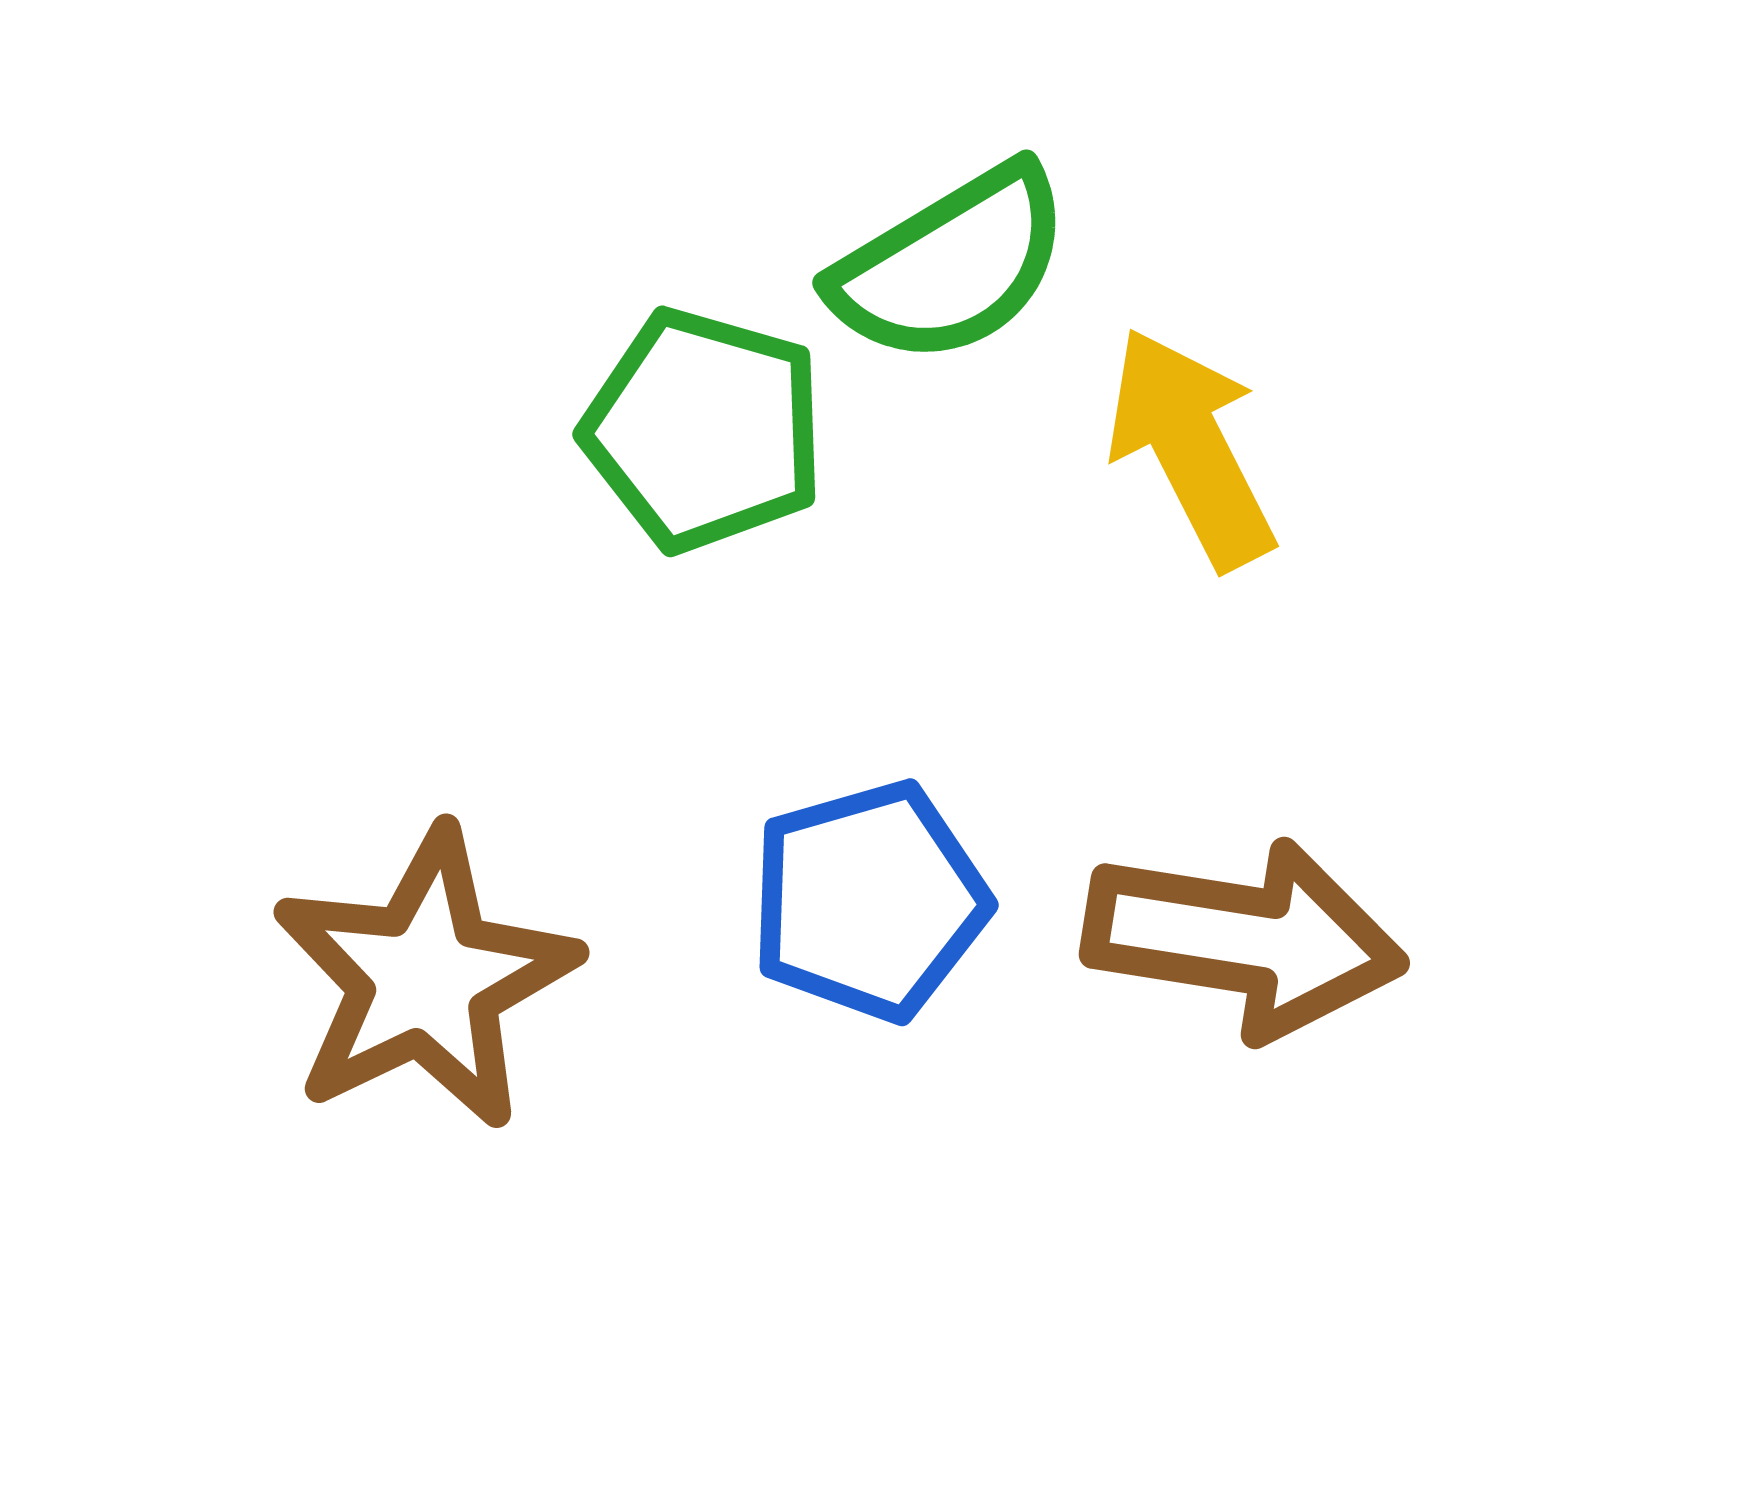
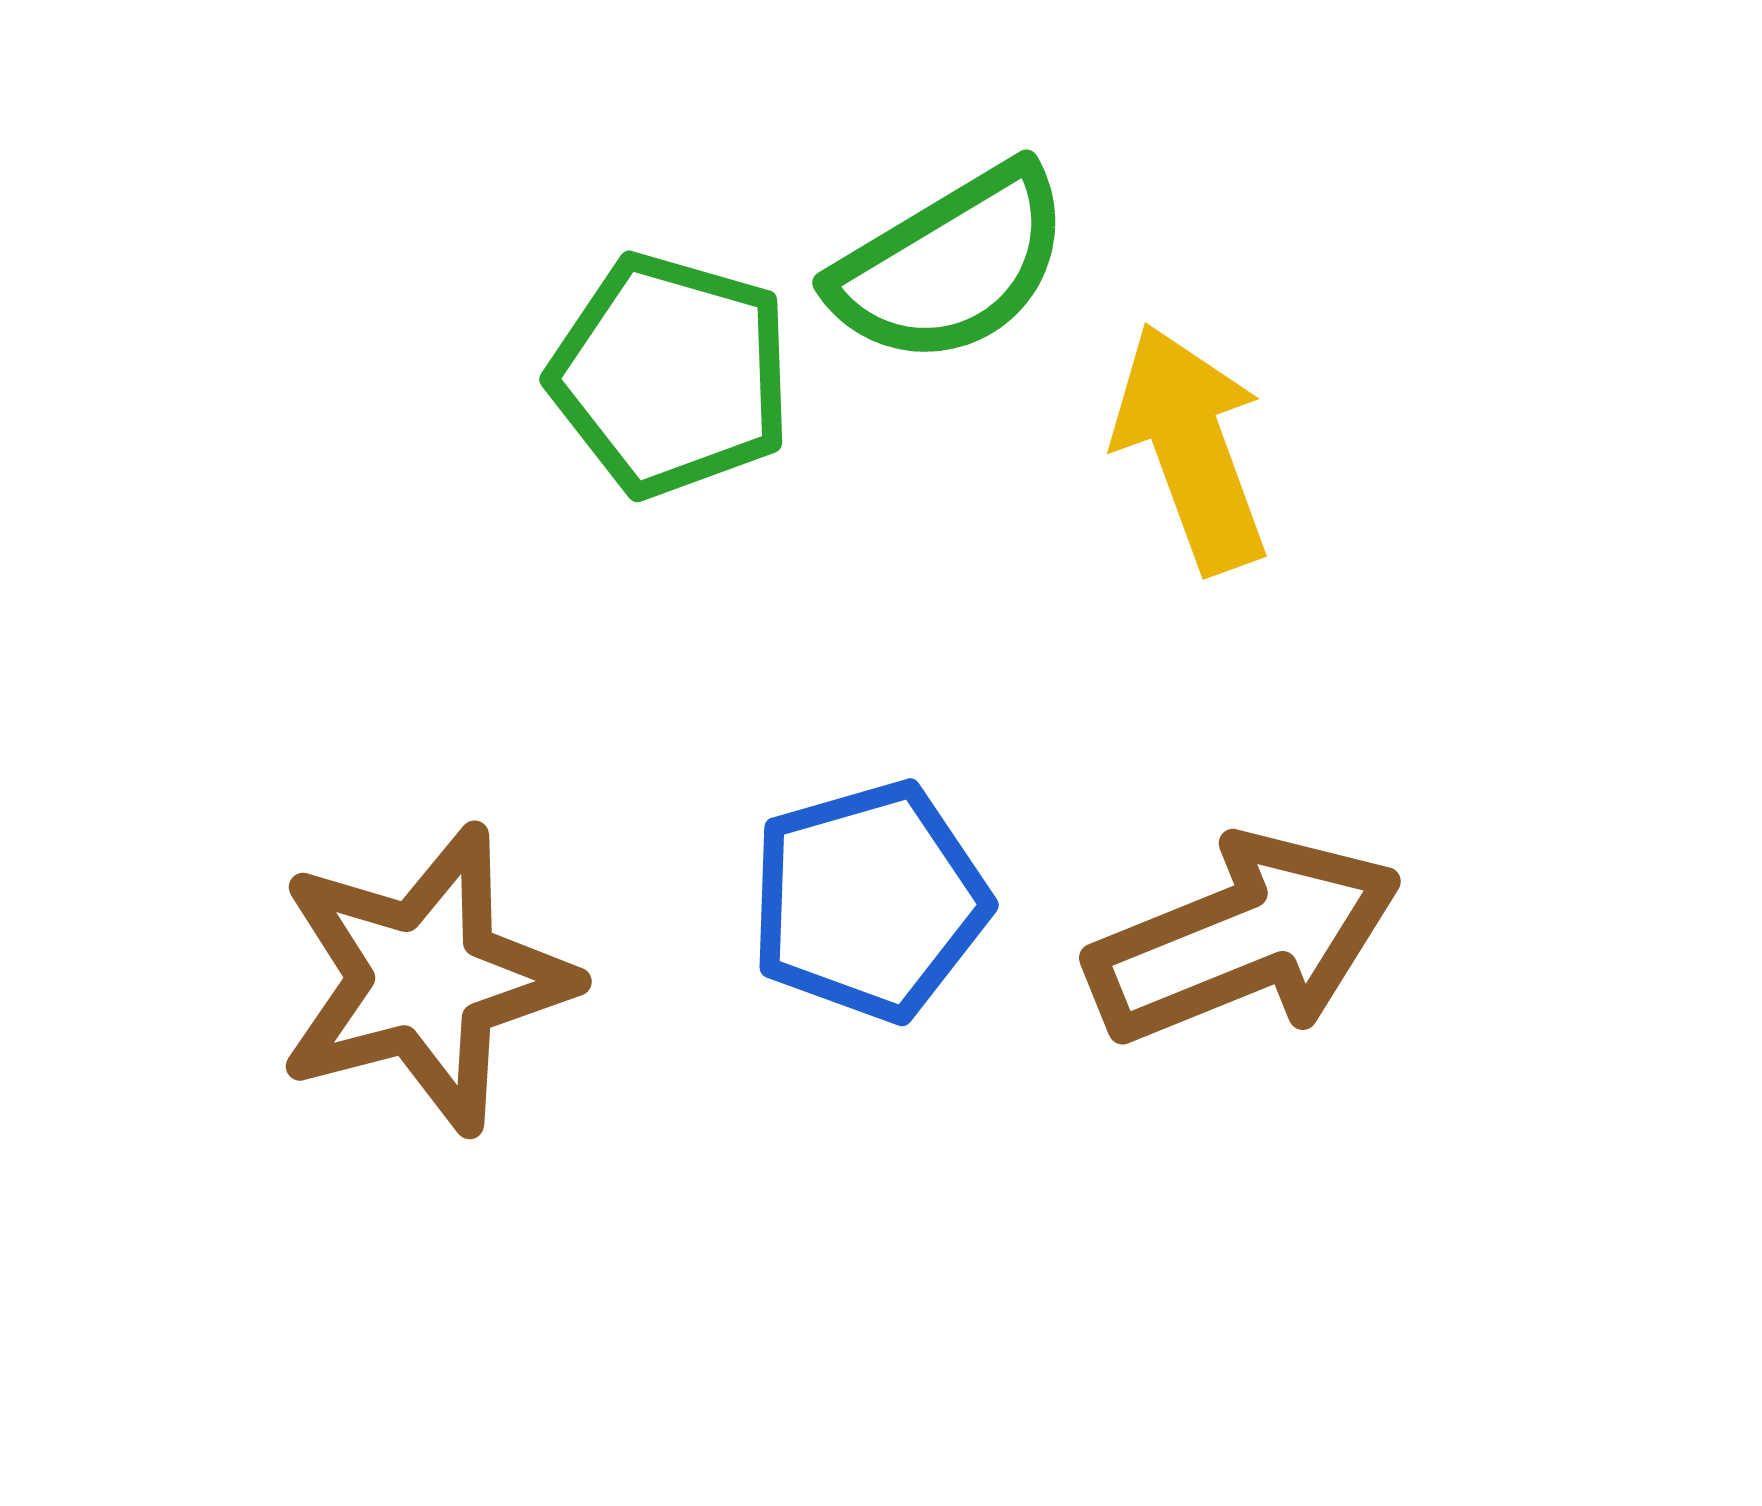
green pentagon: moved 33 px left, 55 px up
yellow arrow: rotated 7 degrees clockwise
brown arrow: rotated 31 degrees counterclockwise
brown star: rotated 11 degrees clockwise
